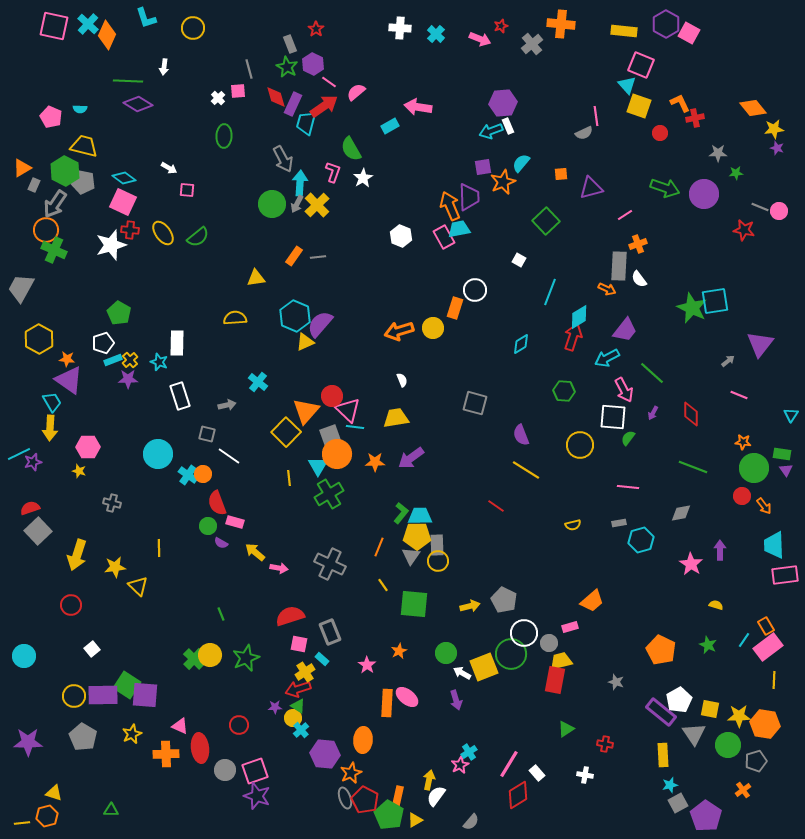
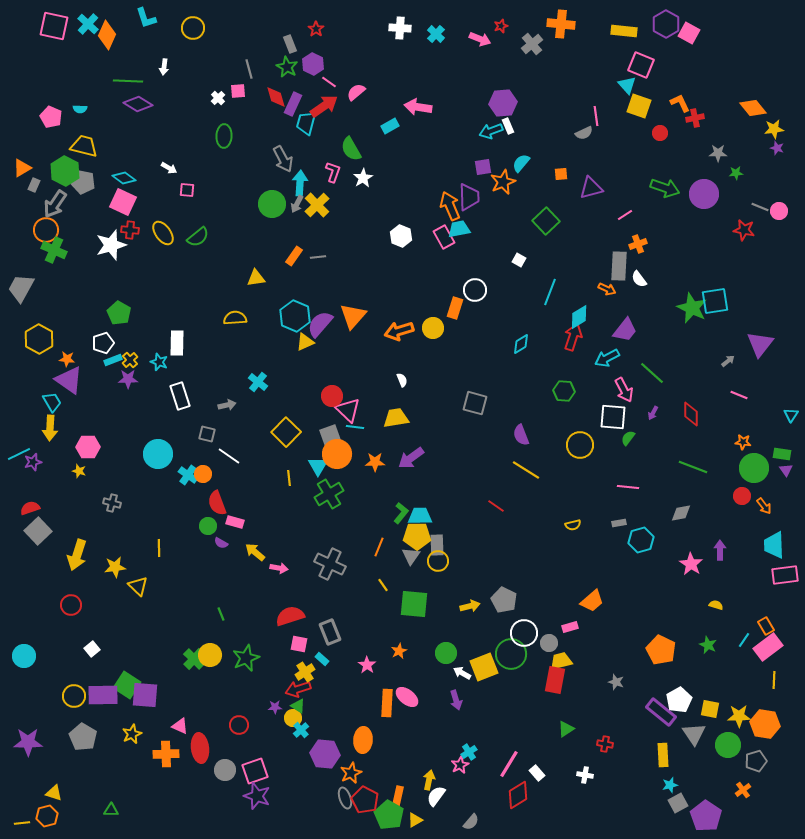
orange triangle at (306, 411): moved 47 px right, 95 px up
